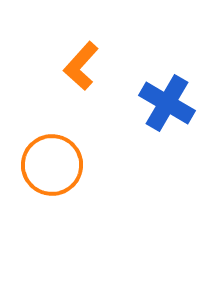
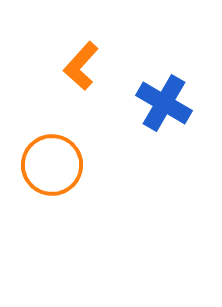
blue cross: moved 3 px left
